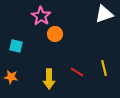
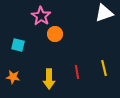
white triangle: moved 1 px up
cyan square: moved 2 px right, 1 px up
red line: rotated 48 degrees clockwise
orange star: moved 2 px right
